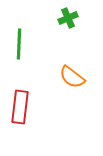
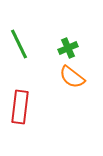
green cross: moved 30 px down
green line: rotated 28 degrees counterclockwise
